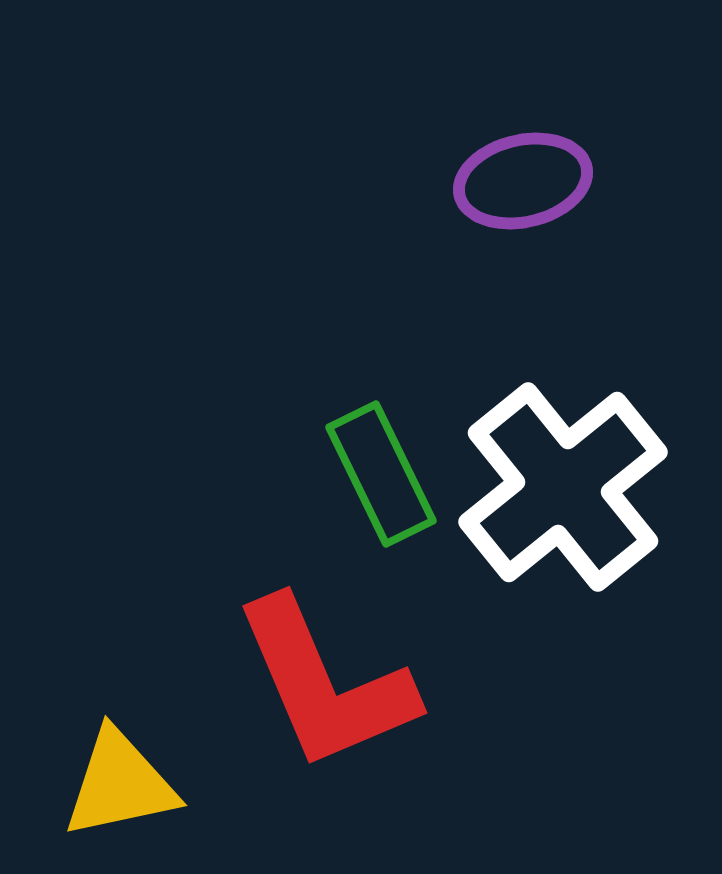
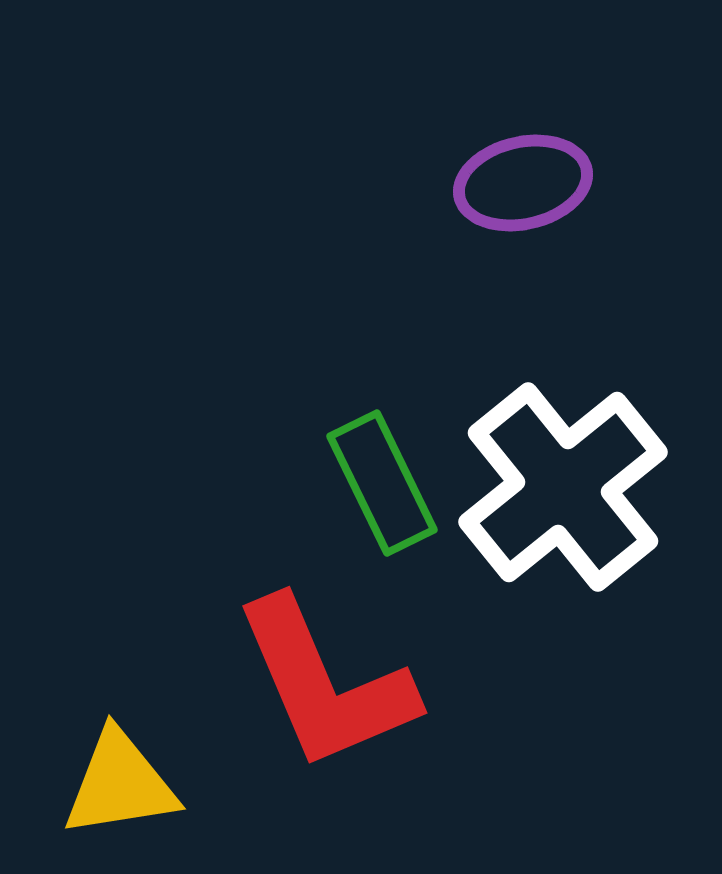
purple ellipse: moved 2 px down
green rectangle: moved 1 px right, 9 px down
yellow triangle: rotated 3 degrees clockwise
